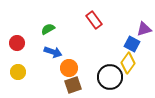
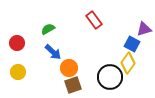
blue arrow: rotated 24 degrees clockwise
